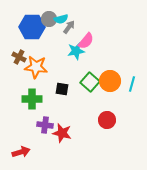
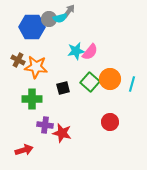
cyan semicircle: moved 1 px left, 1 px up
gray arrow: moved 16 px up
pink semicircle: moved 4 px right, 11 px down
brown cross: moved 1 px left, 3 px down
orange circle: moved 2 px up
black square: moved 1 px right, 1 px up; rotated 24 degrees counterclockwise
red circle: moved 3 px right, 2 px down
red arrow: moved 3 px right, 2 px up
